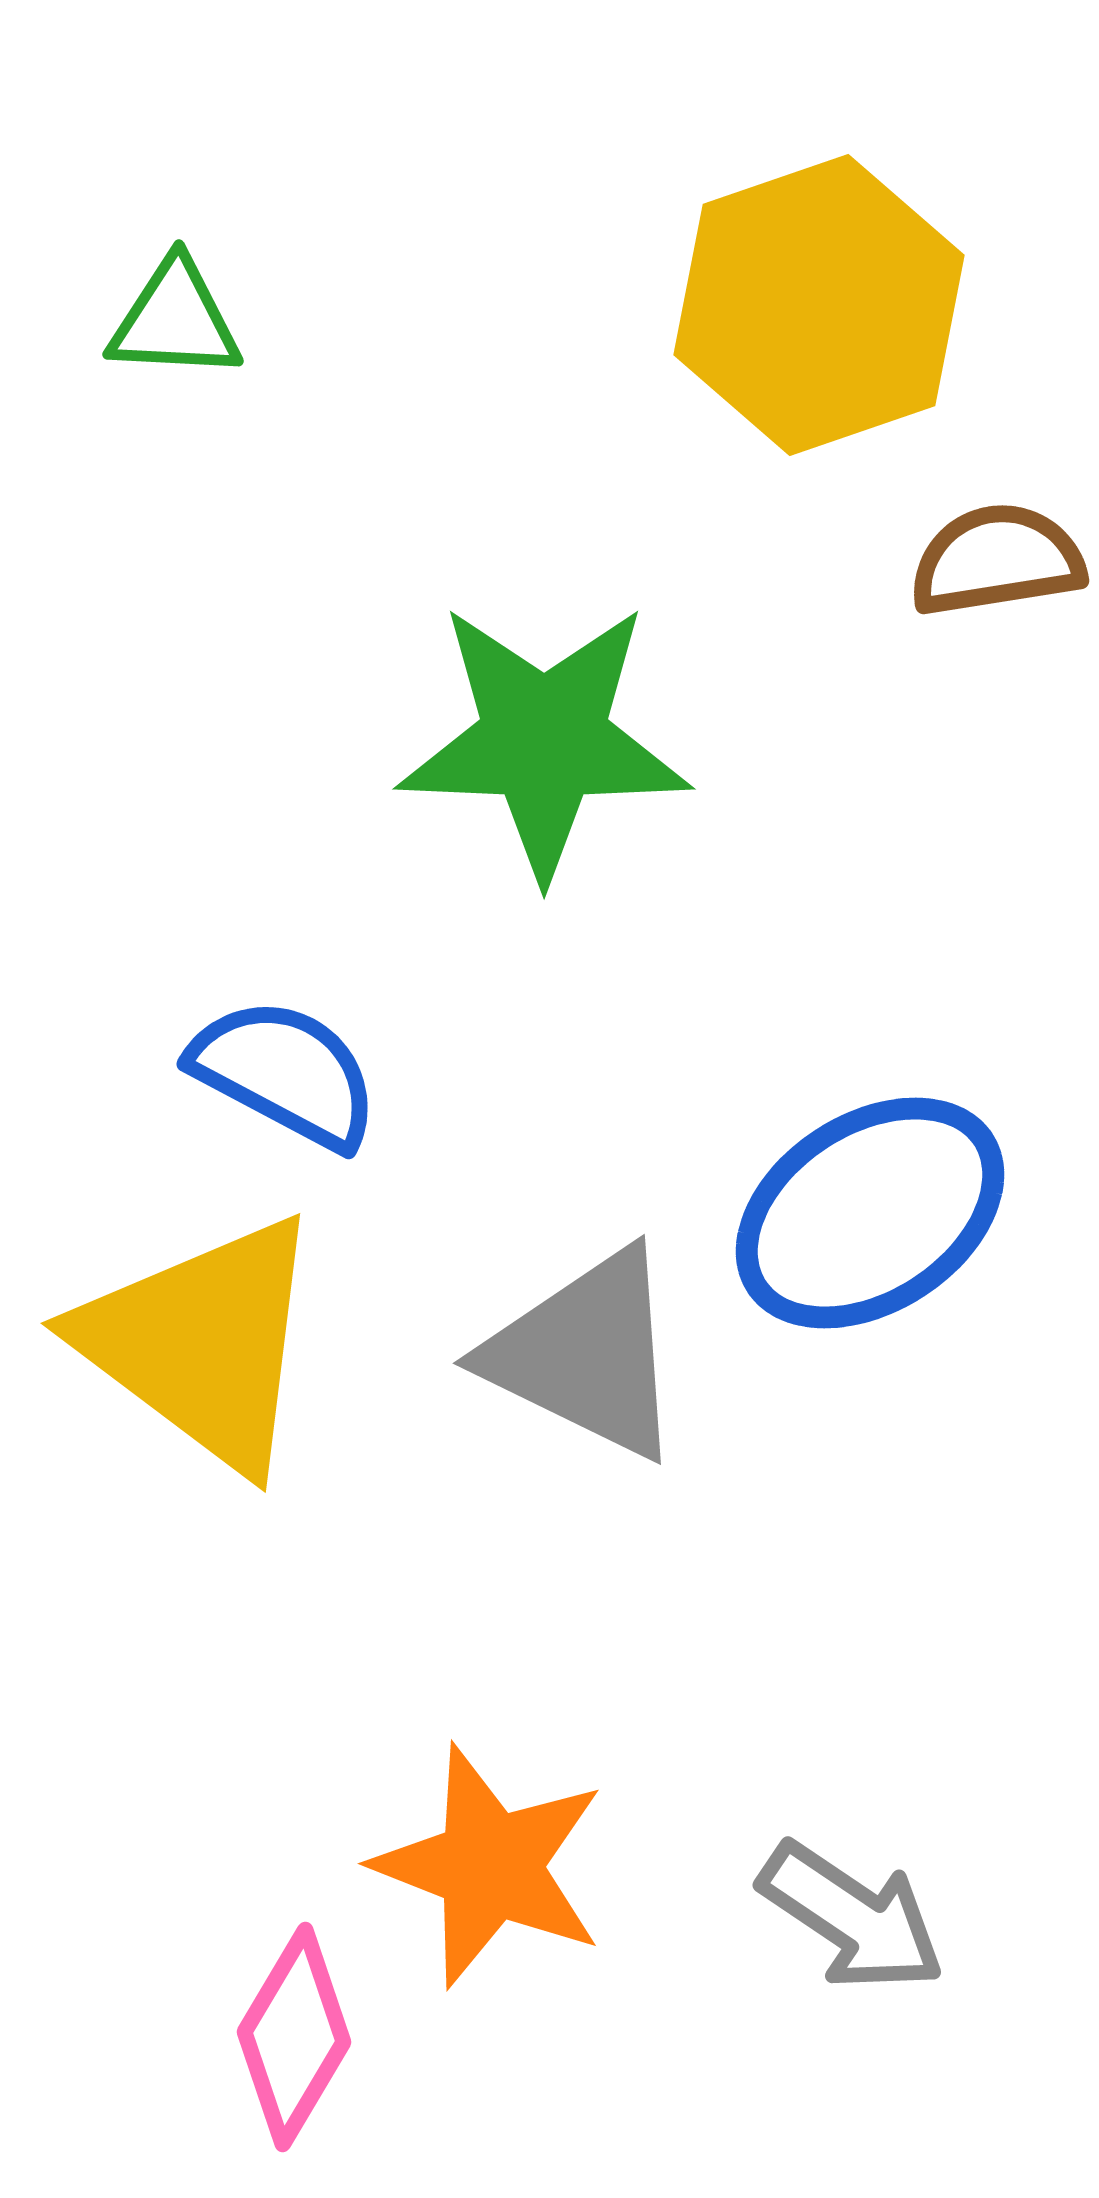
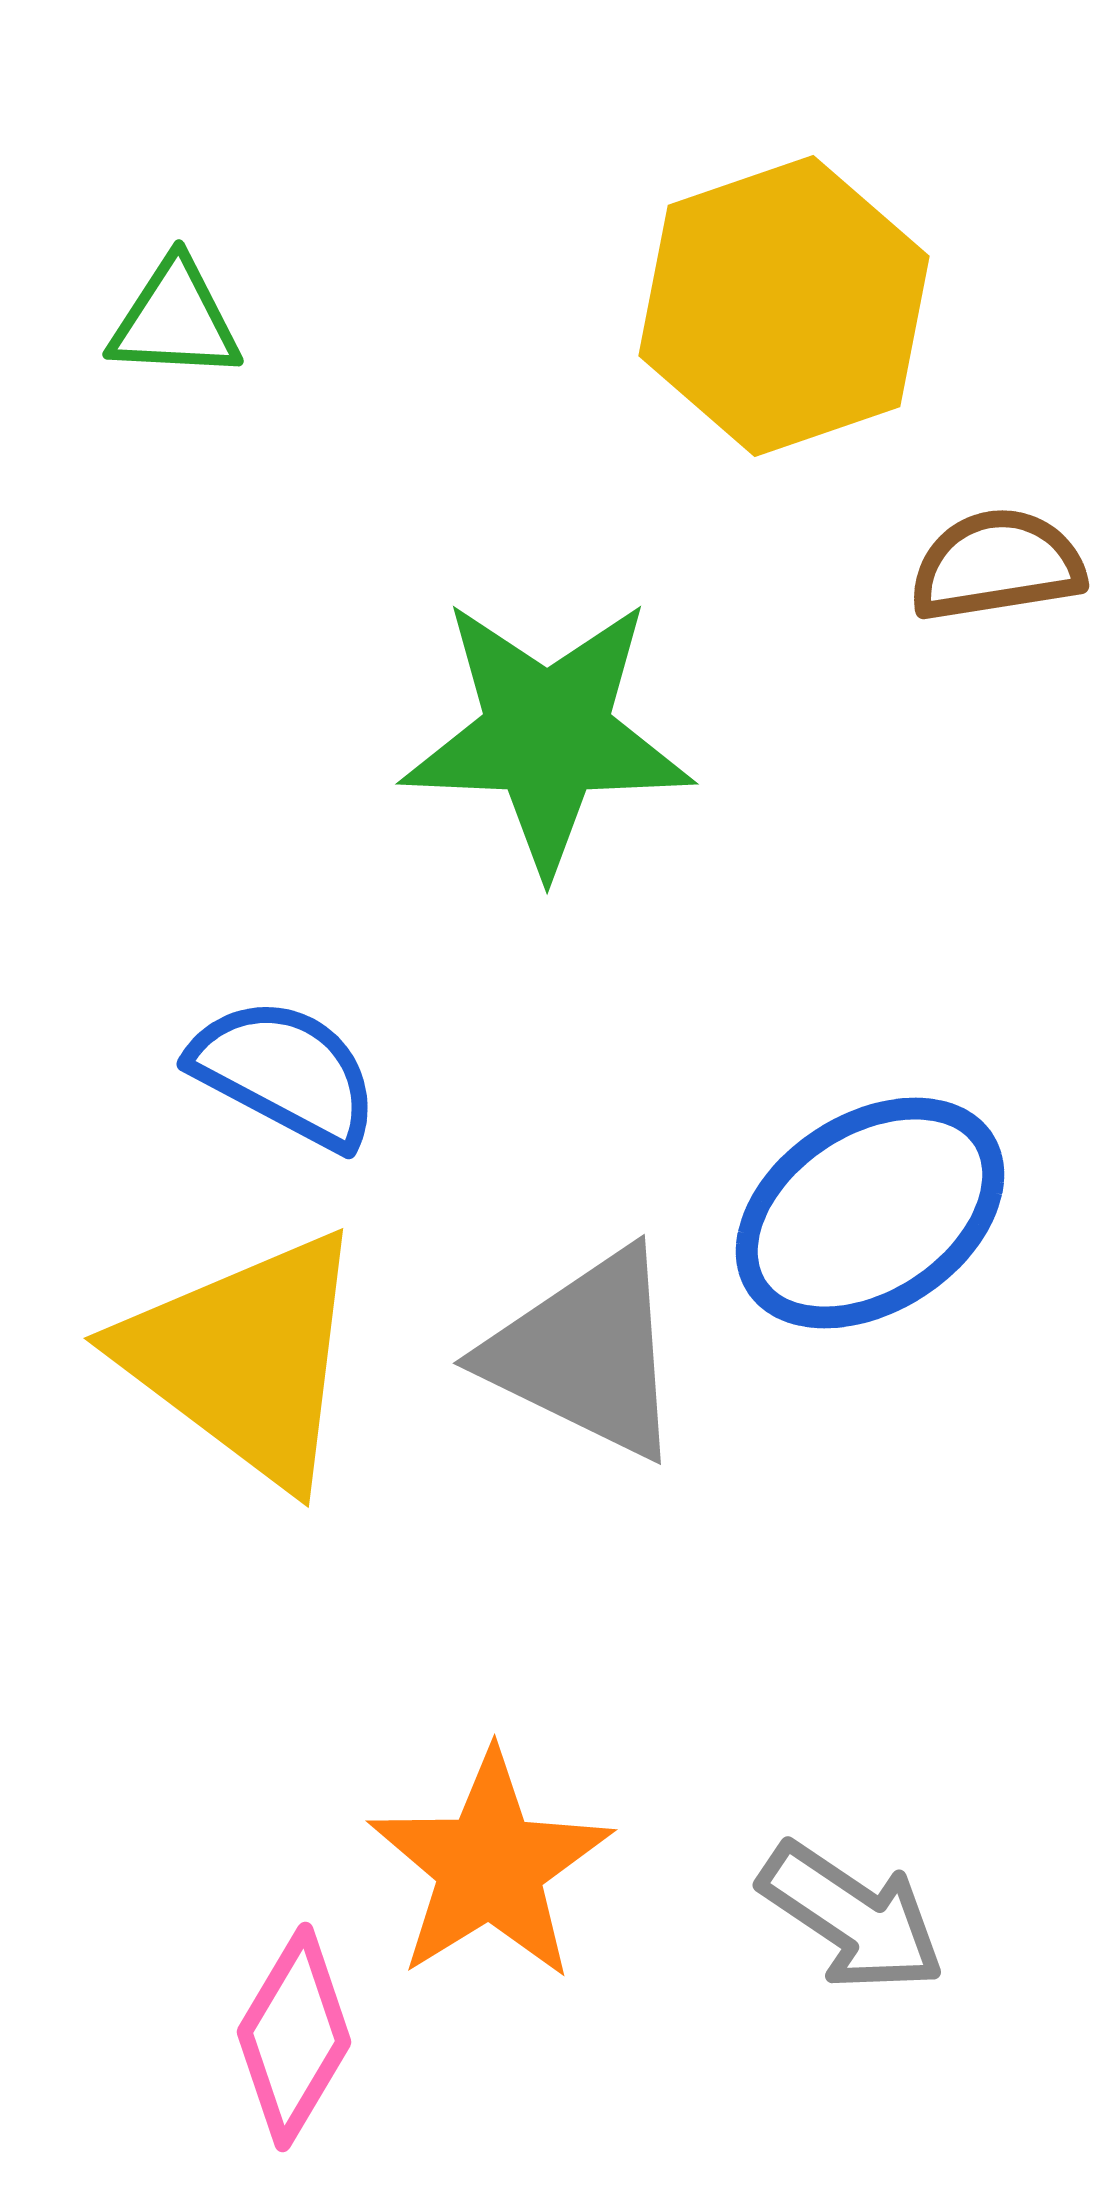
yellow hexagon: moved 35 px left, 1 px down
brown semicircle: moved 5 px down
green star: moved 3 px right, 5 px up
yellow triangle: moved 43 px right, 15 px down
orange star: rotated 19 degrees clockwise
